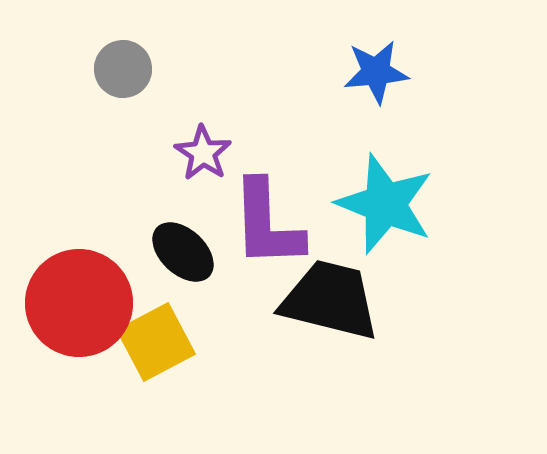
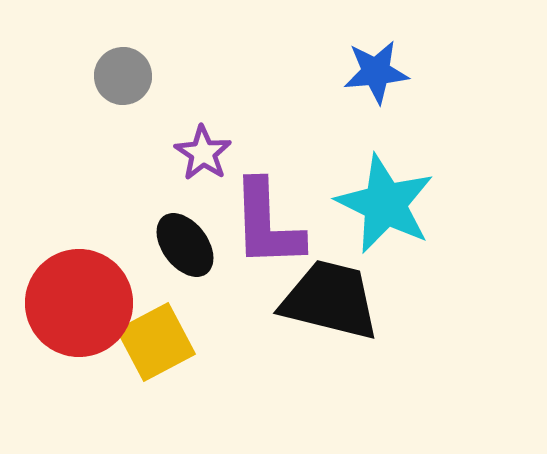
gray circle: moved 7 px down
cyan star: rotated 4 degrees clockwise
black ellipse: moved 2 px right, 7 px up; rotated 10 degrees clockwise
